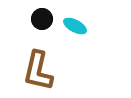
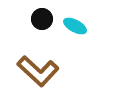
brown L-shape: rotated 60 degrees counterclockwise
